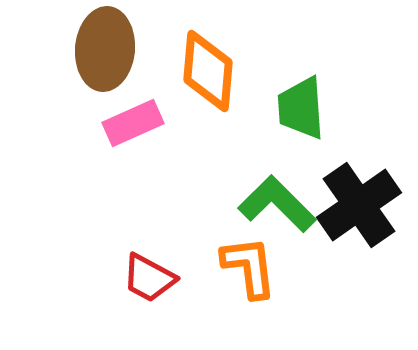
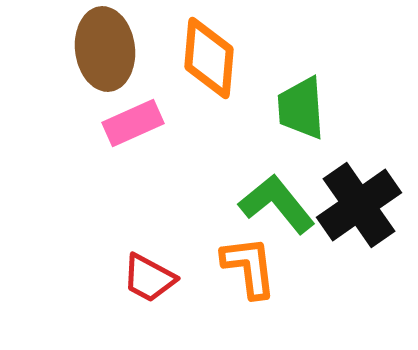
brown ellipse: rotated 12 degrees counterclockwise
orange diamond: moved 1 px right, 13 px up
green L-shape: rotated 6 degrees clockwise
